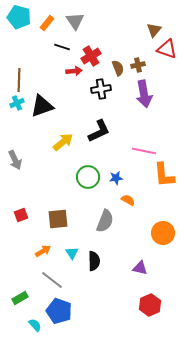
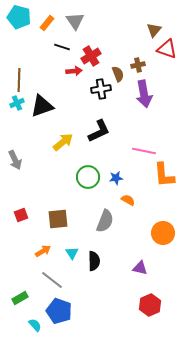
brown semicircle: moved 6 px down
